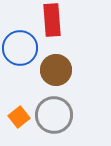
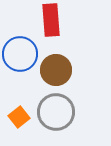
red rectangle: moved 1 px left
blue circle: moved 6 px down
gray circle: moved 2 px right, 3 px up
